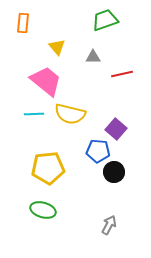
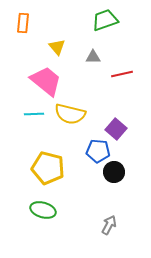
yellow pentagon: rotated 20 degrees clockwise
